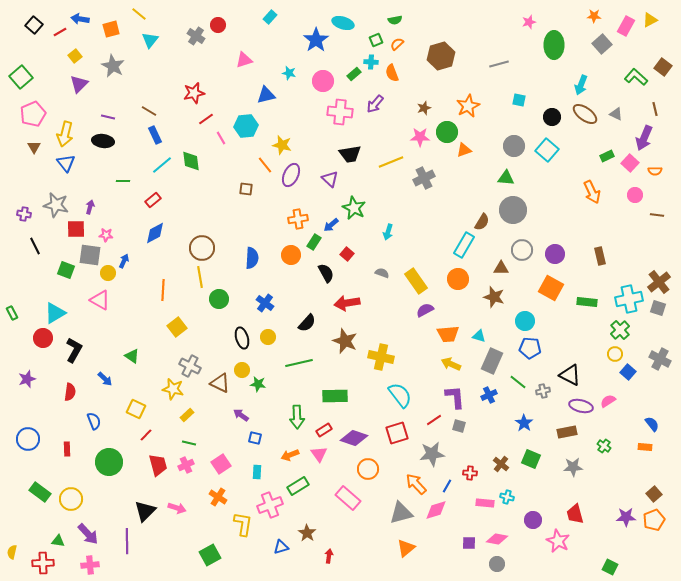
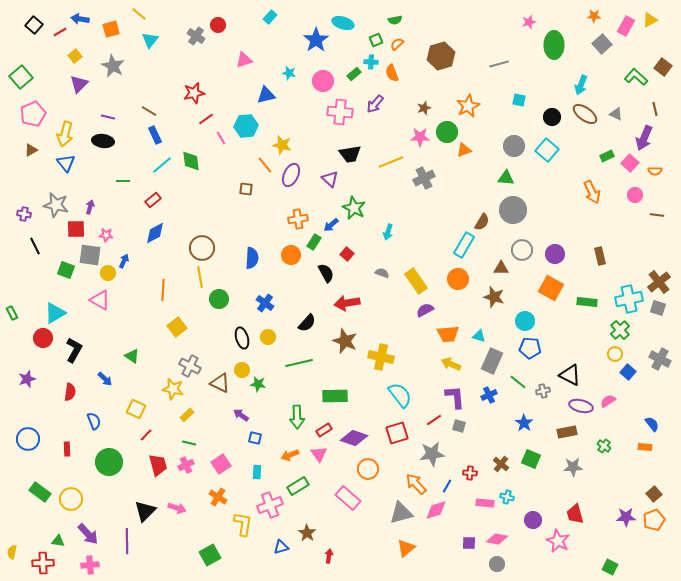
brown triangle at (34, 147): moved 3 px left, 3 px down; rotated 32 degrees clockwise
